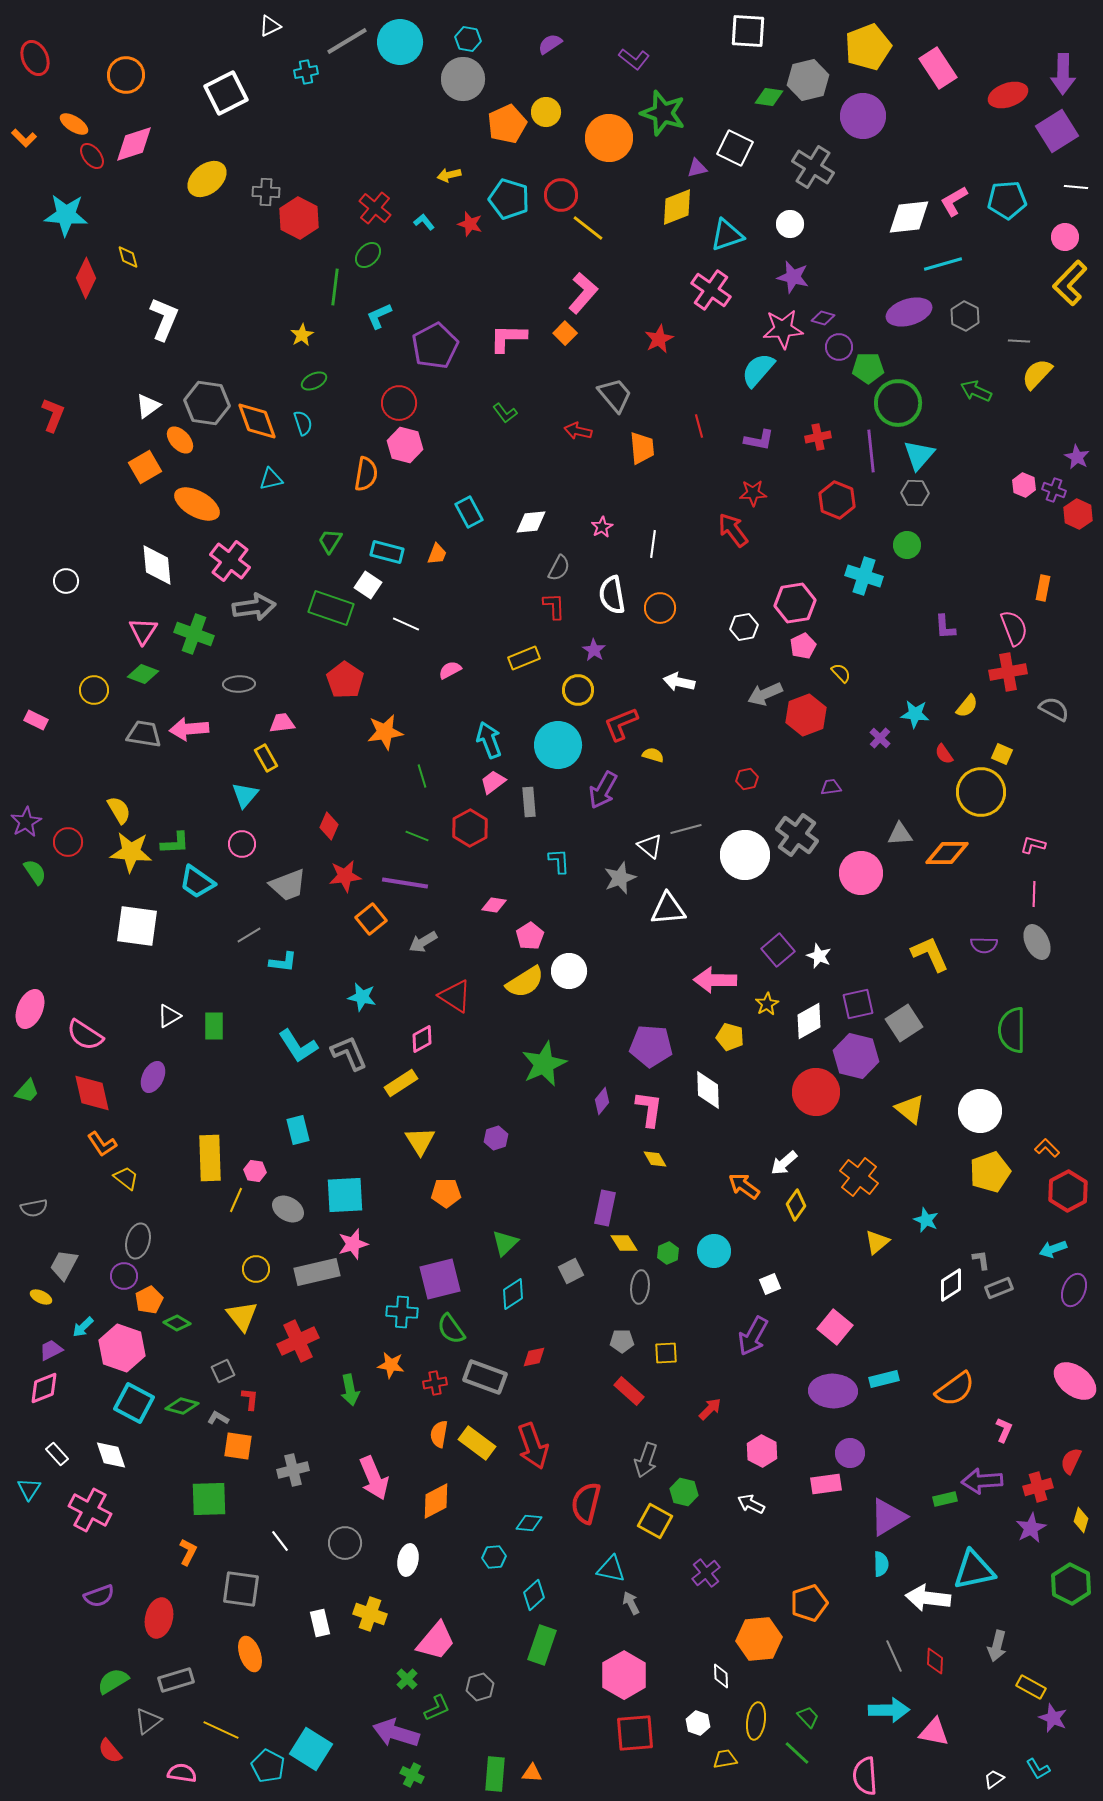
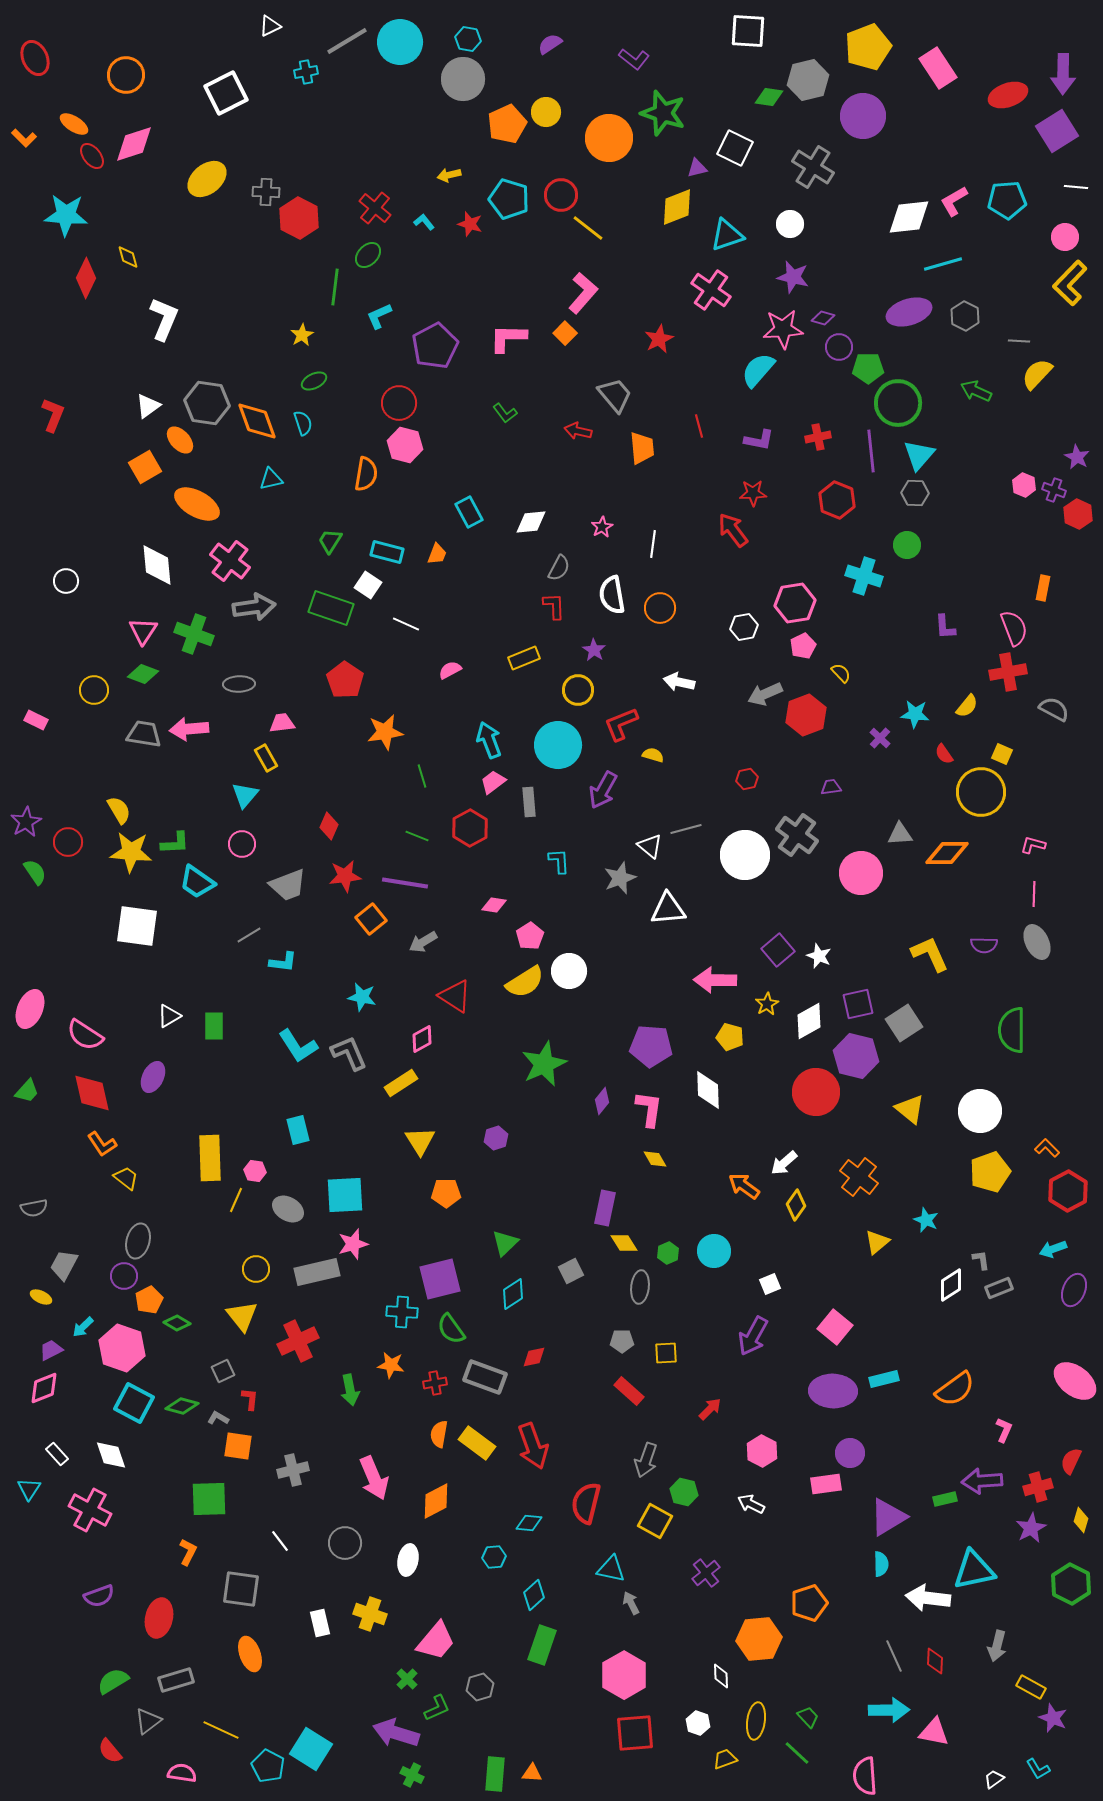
yellow trapezoid at (725, 1759): rotated 10 degrees counterclockwise
